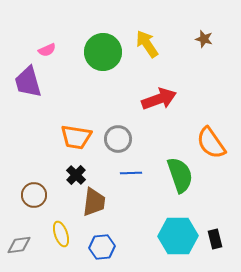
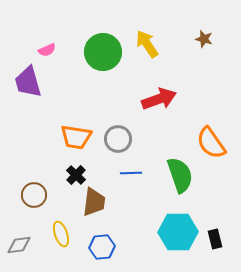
cyan hexagon: moved 4 px up
